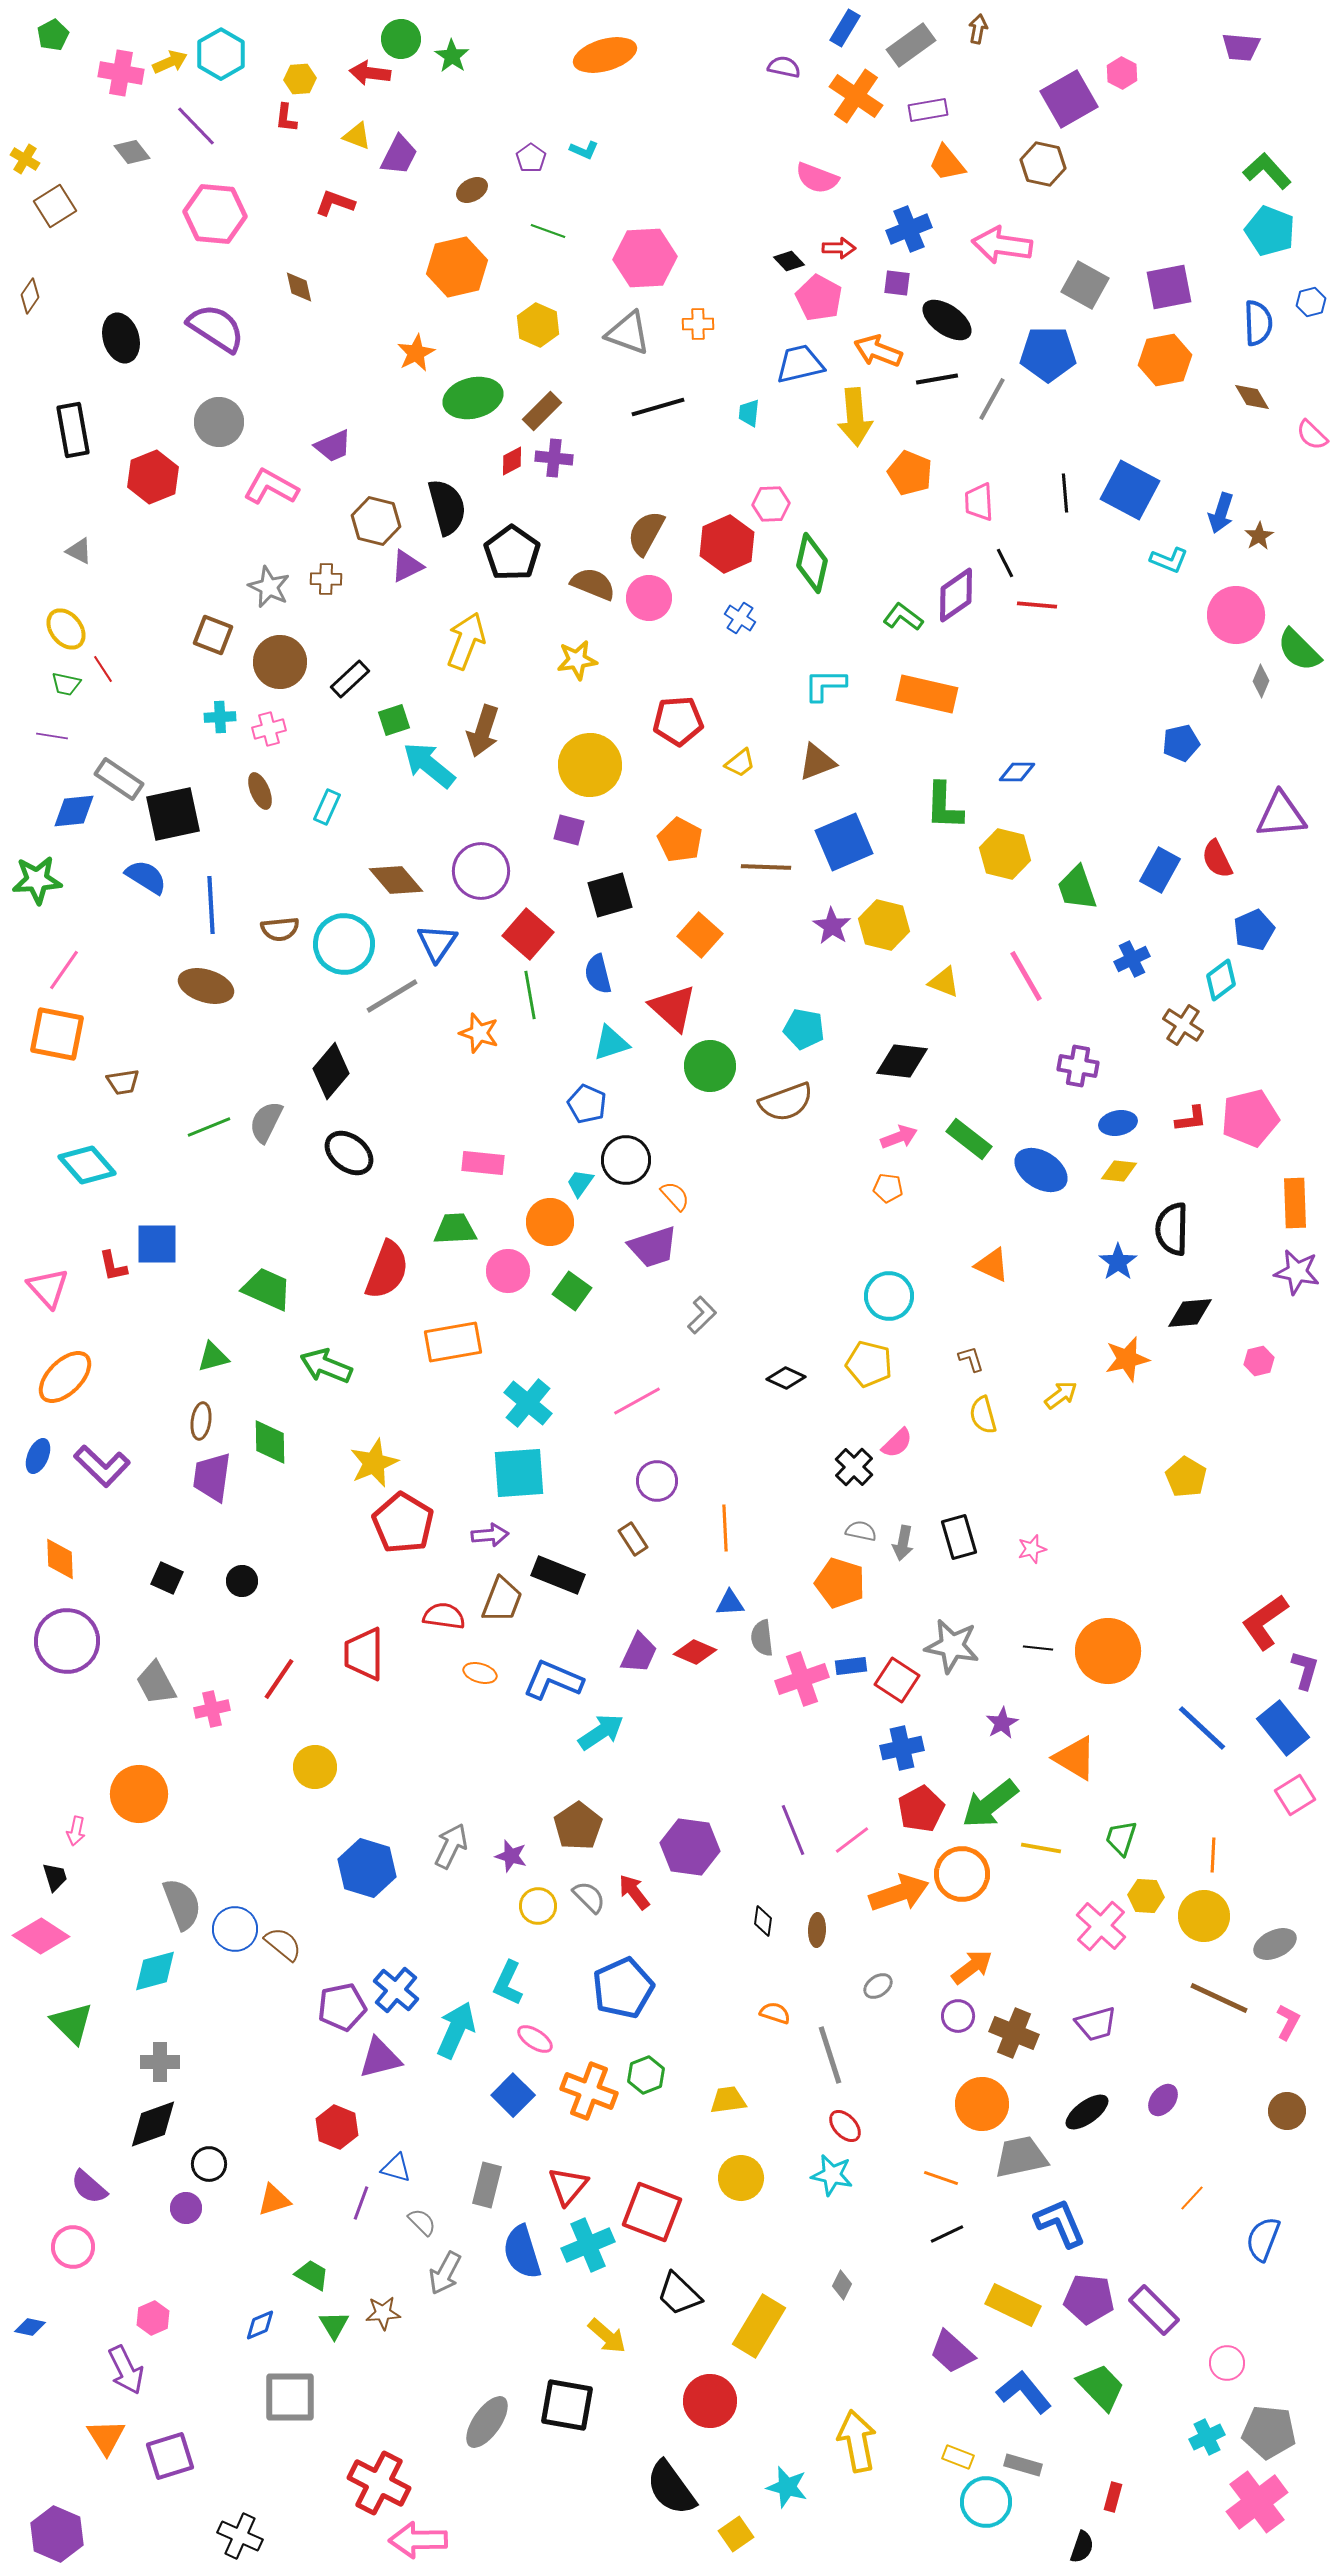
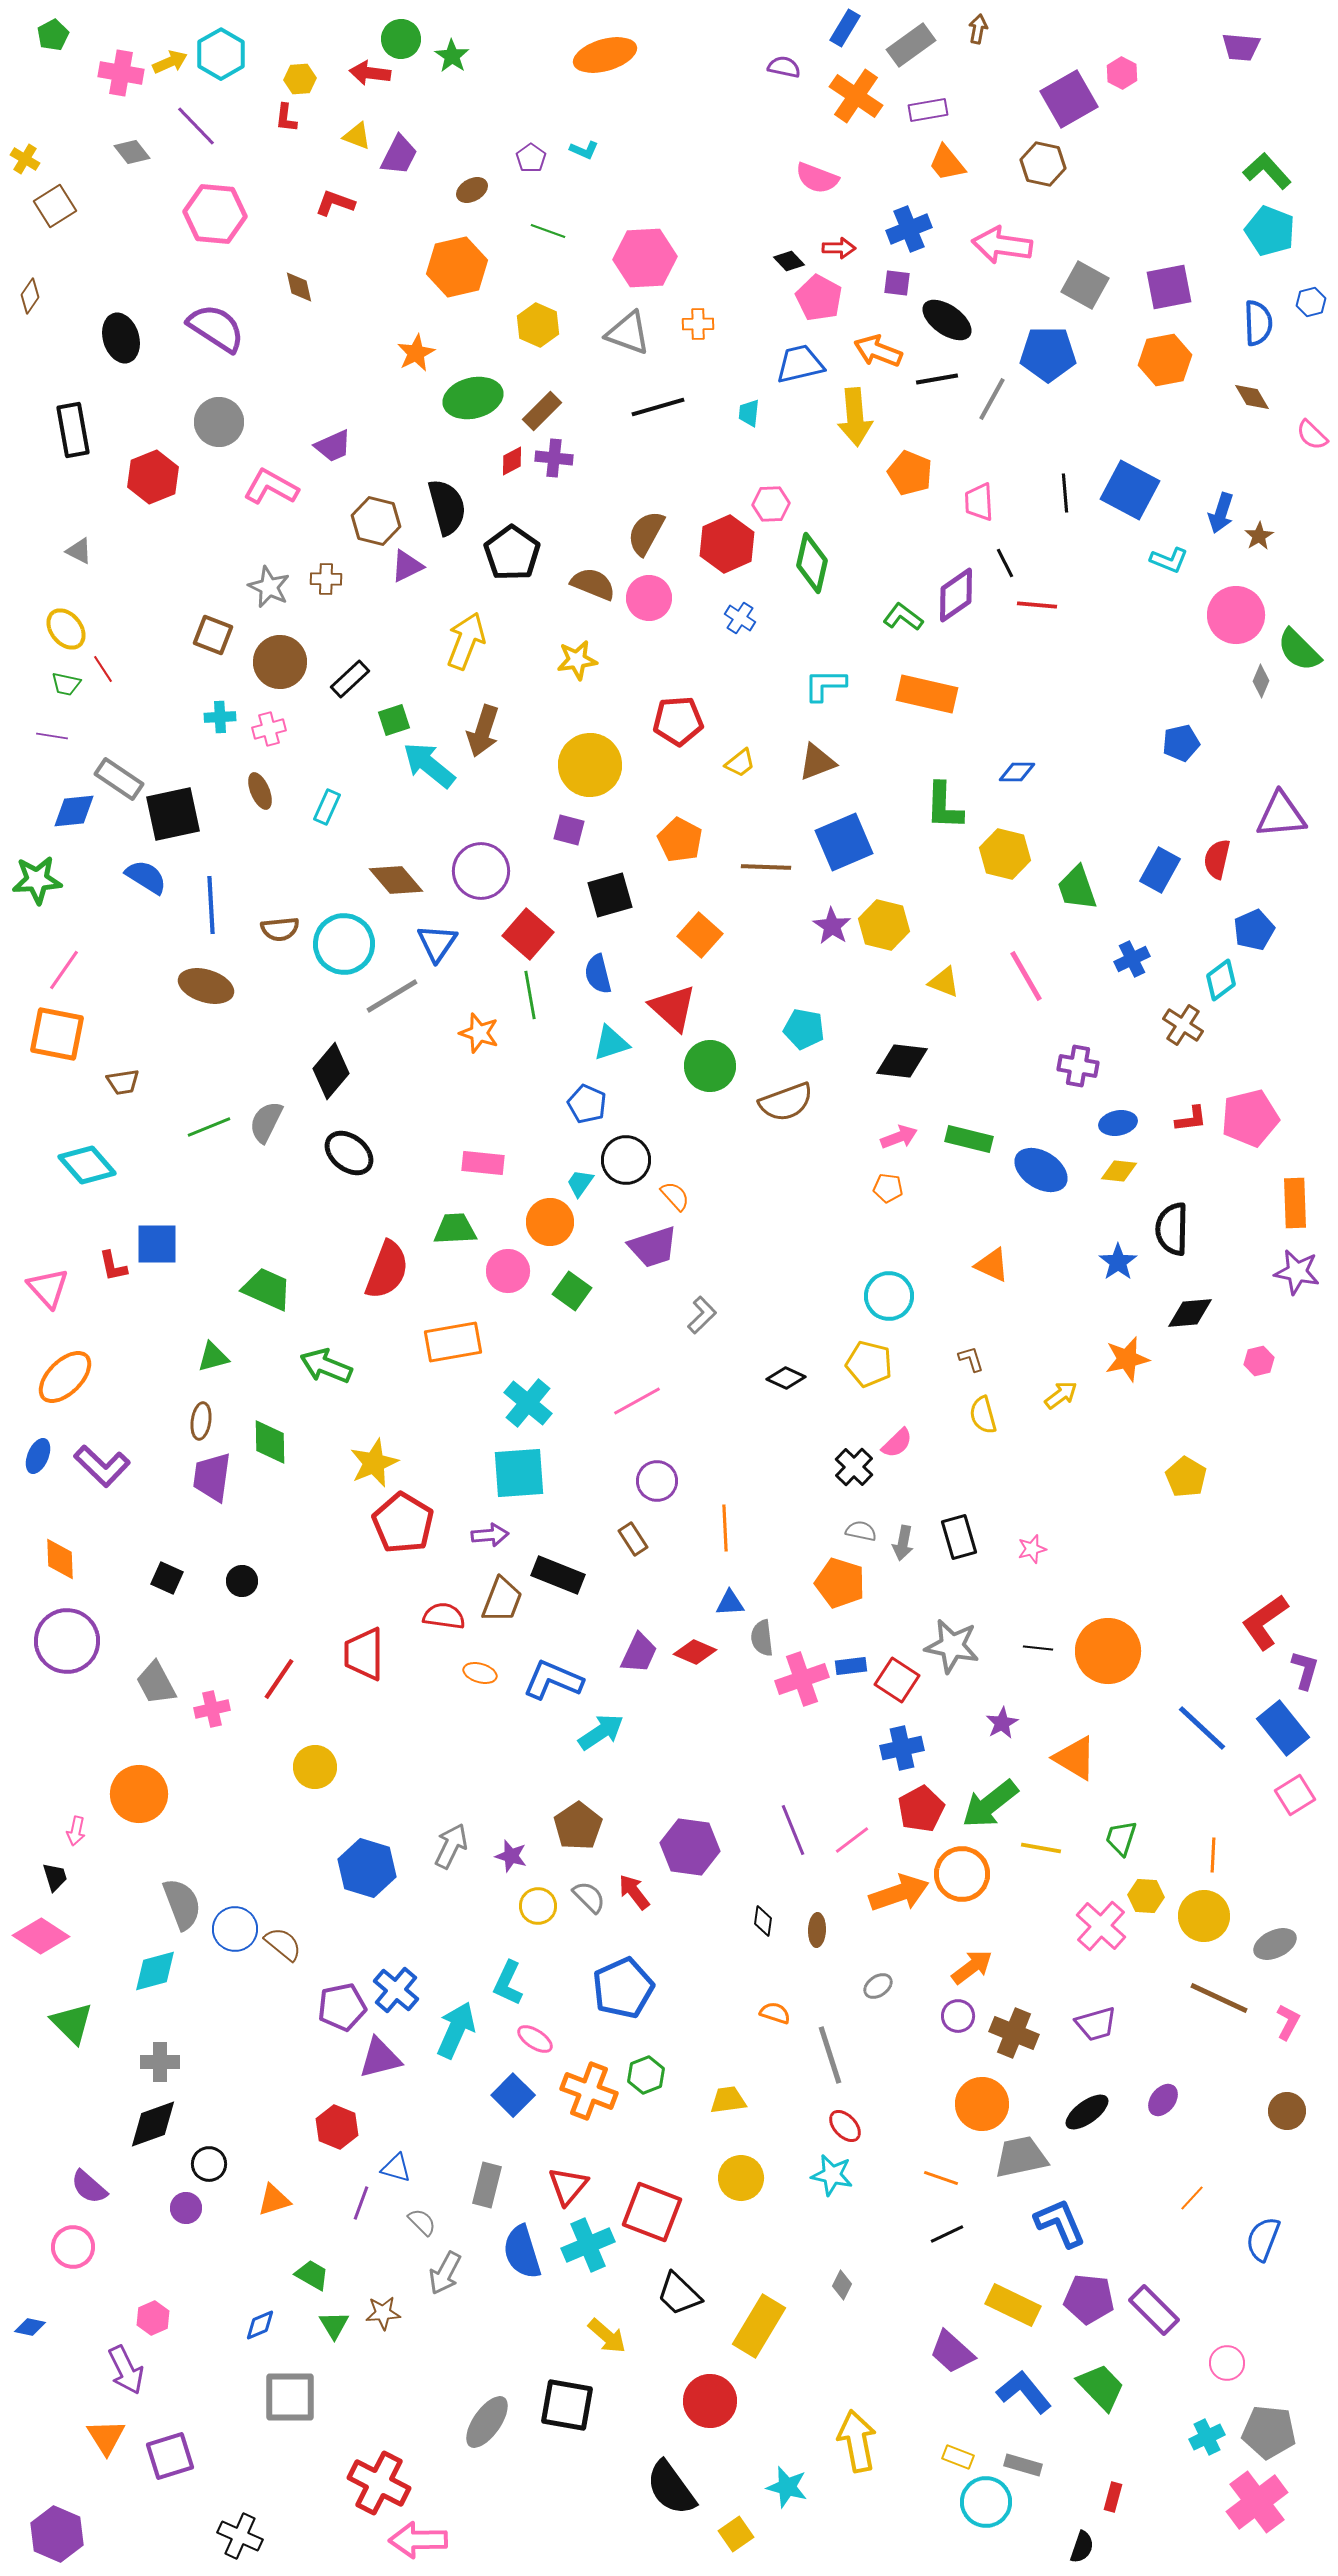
red semicircle at (1217, 859): rotated 39 degrees clockwise
green rectangle at (969, 1139): rotated 24 degrees counterclockwise
